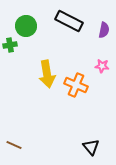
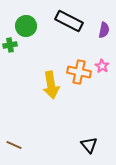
pink star: rotated 24 degrees clockwise
yellow arrow: moved 4 px right, 11 px down
orange cross: moved 3 px right, 13 px up; rotated 10 degrees counterclockwise
black triangle: moved 2 px left, 2 px up
